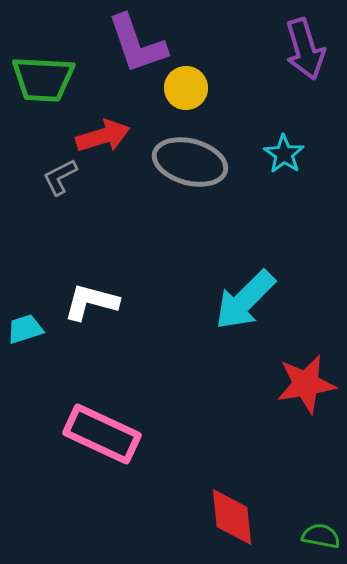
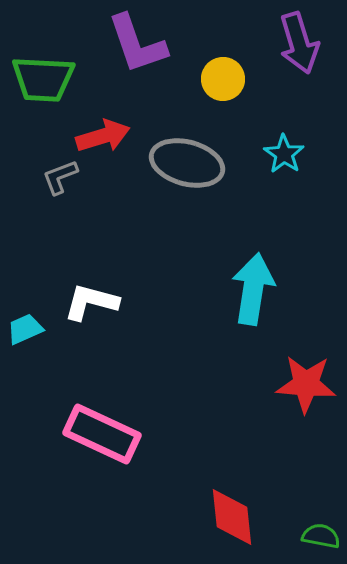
purple arrow: moved 6 px left, 6 px up
yellow circle: moved 37 px right, 9 px up
gray ellipse: moved 3 px left, 1 px down
gray L-shape: rotated 6 degrees clockwise
cyan arrow: moved 8 px right, 11 px up; rotated 144 degrees clockwise
cyan trapezoid: rotated 6 degrees counterclockwise
red star: rotated 14 degrees clockwise
